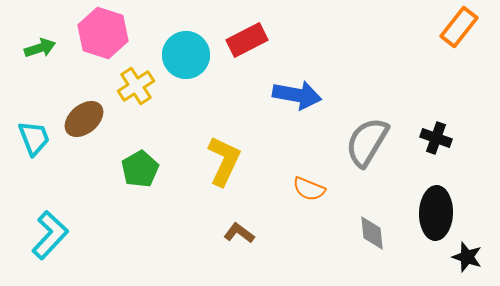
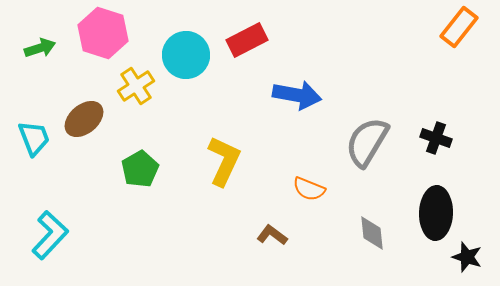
brown L-shape: moved 33 px right, 2 px down
